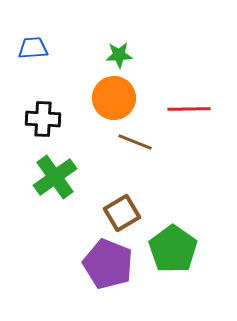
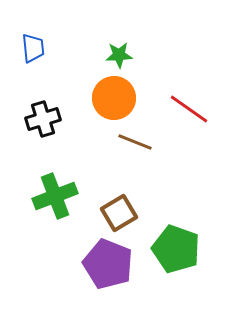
blue trapezoid: rotated 88 degrees clockwise
red line: rotated 36 degrees clockwise
black cross: rotated 20 degrees counterclockwise
green cross: moved 19 px down; rotated 15 degrees clockwise
brown square: moved 3 px left
green pentagon: moved 3 px right; rotated 15 degrees counterclockwise
